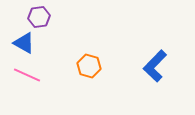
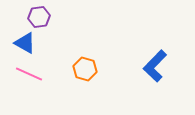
blue triangle: moved 1 px right
orange hexagon: moved 4 px left, 3 px down
pink line: moved 2 px right, 1 px up
